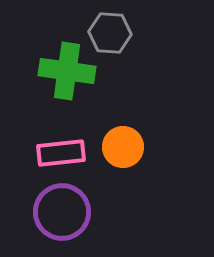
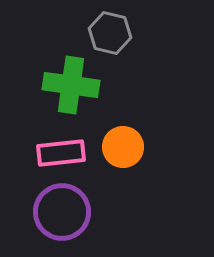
gray hexagon: rotated 9 degrees clockwise
green cross: moved 4 px right, 14 px down
